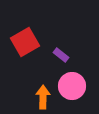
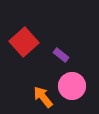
red square: moved 1 px left; rotated 12 degrees counterclockwise
orange arrow: rotated 40 degrees counterclockwise
